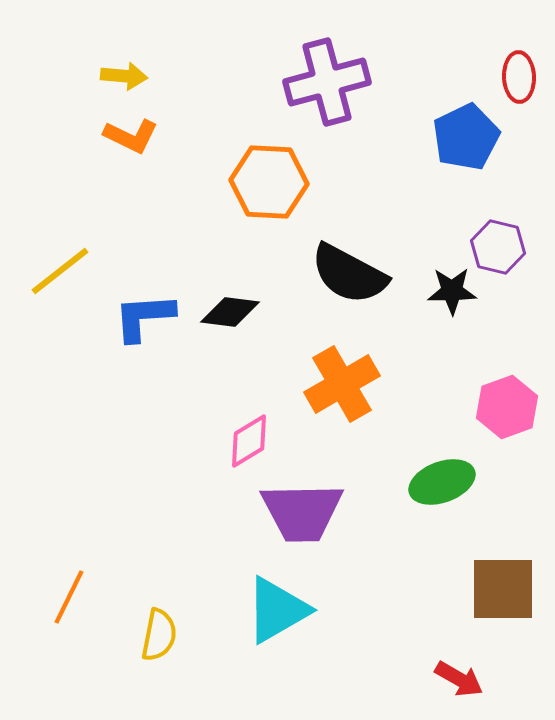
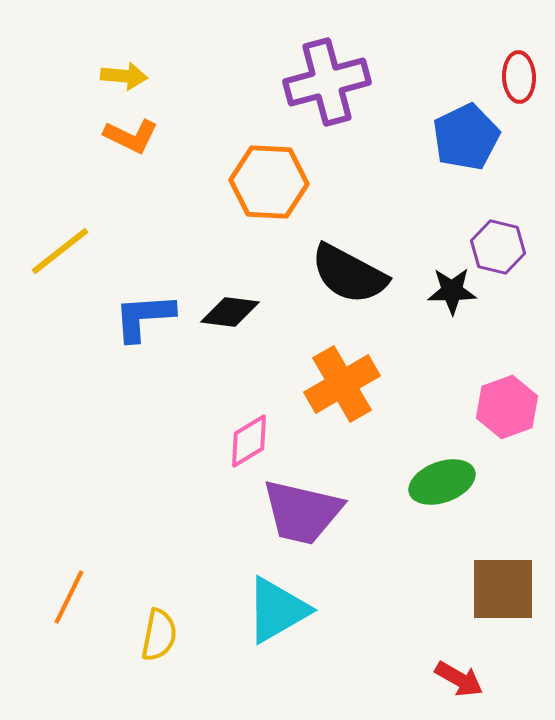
yellow line: moved 20 px up
purple trapezoid: rotated 14 degrees clockwise
